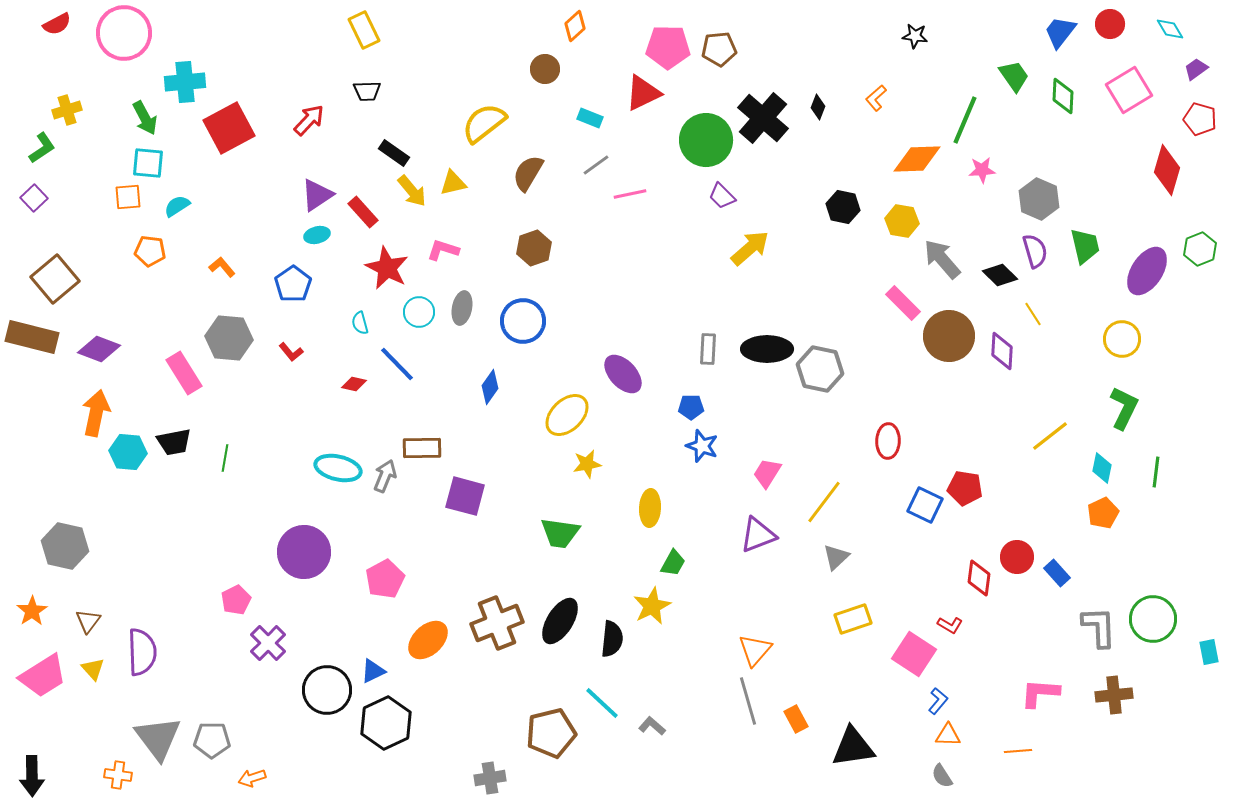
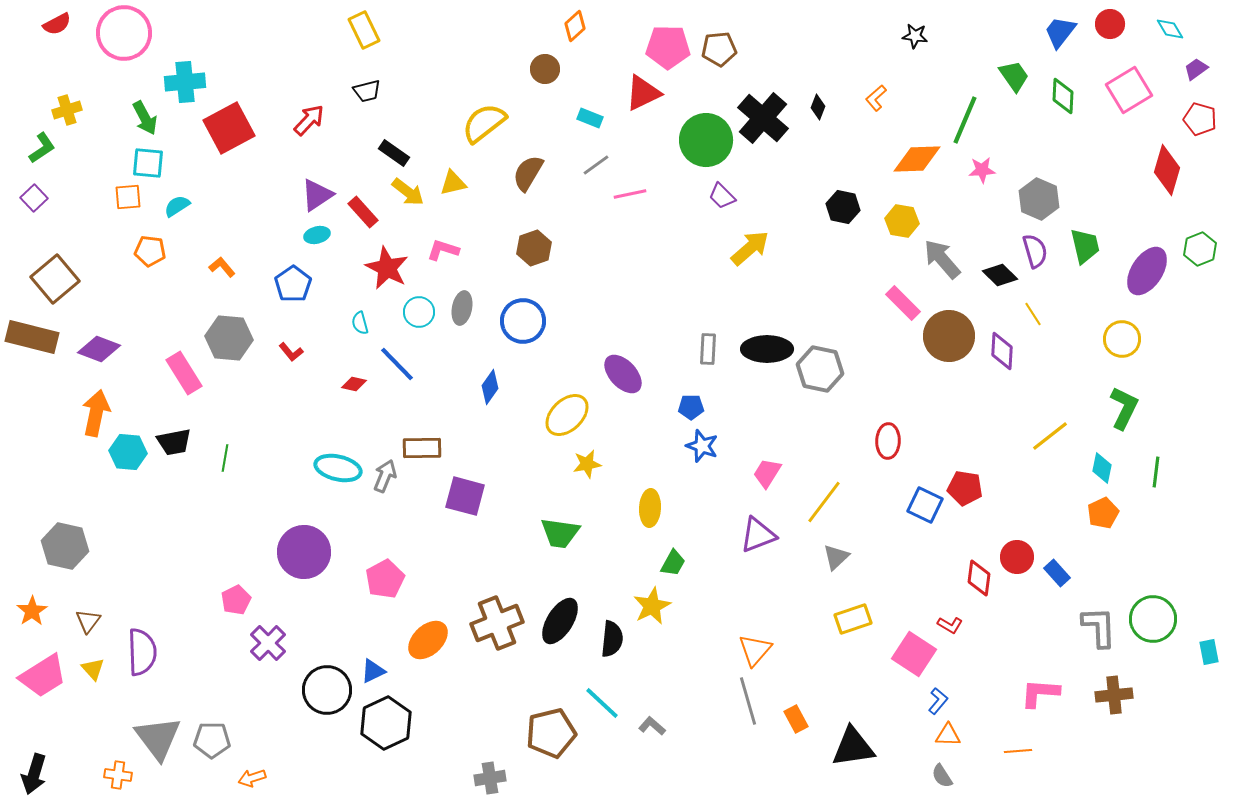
black trapezoid at (367, 91): rotated 12 degrees counterclockwise
yellow arrow at (412, 191): moved 4 px left, 1 px down; rotated 12 degrees counterclockwise
black arrow at (32, 776): moved 2 px right, 2 px up; rotated 18 degrees clockwise
